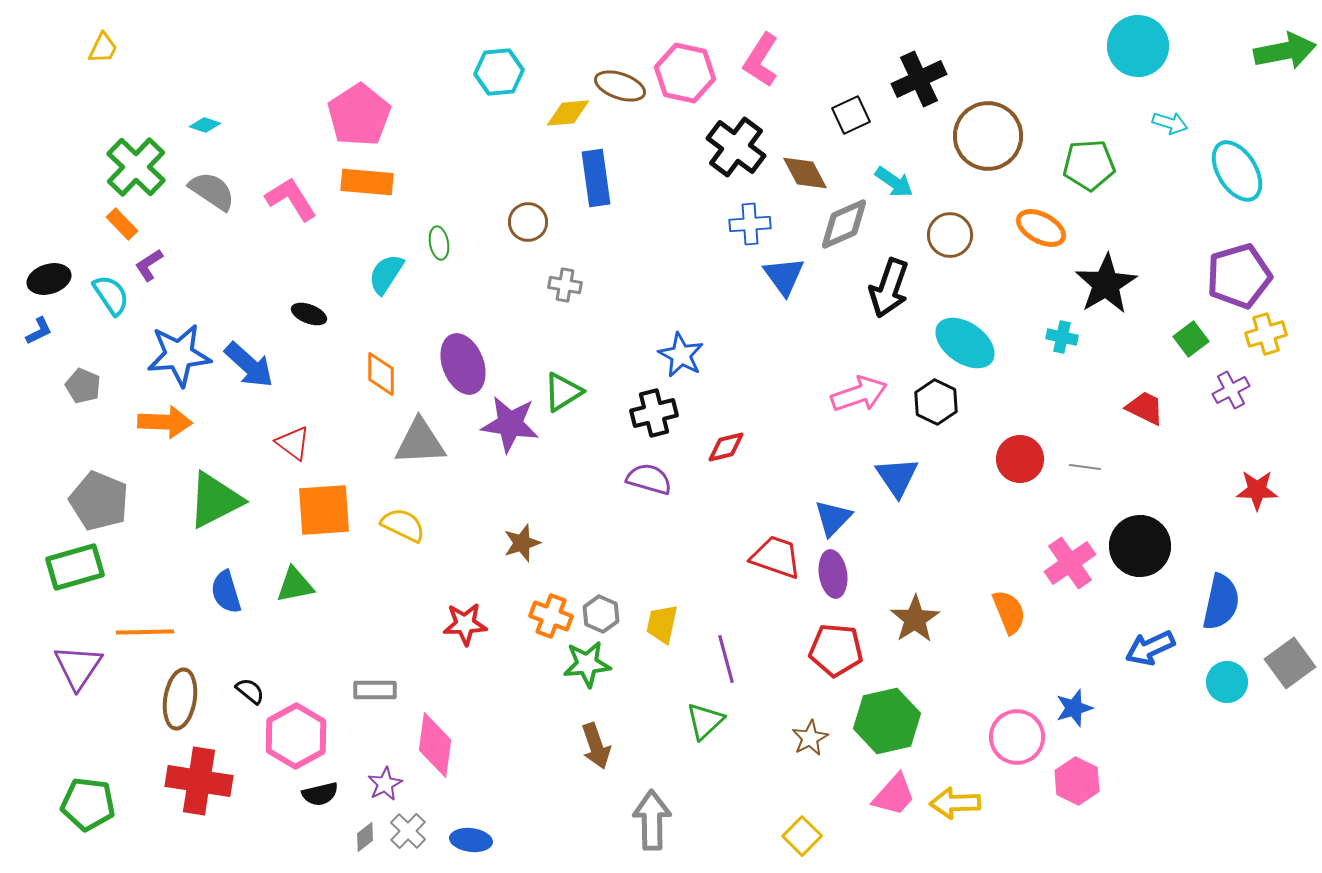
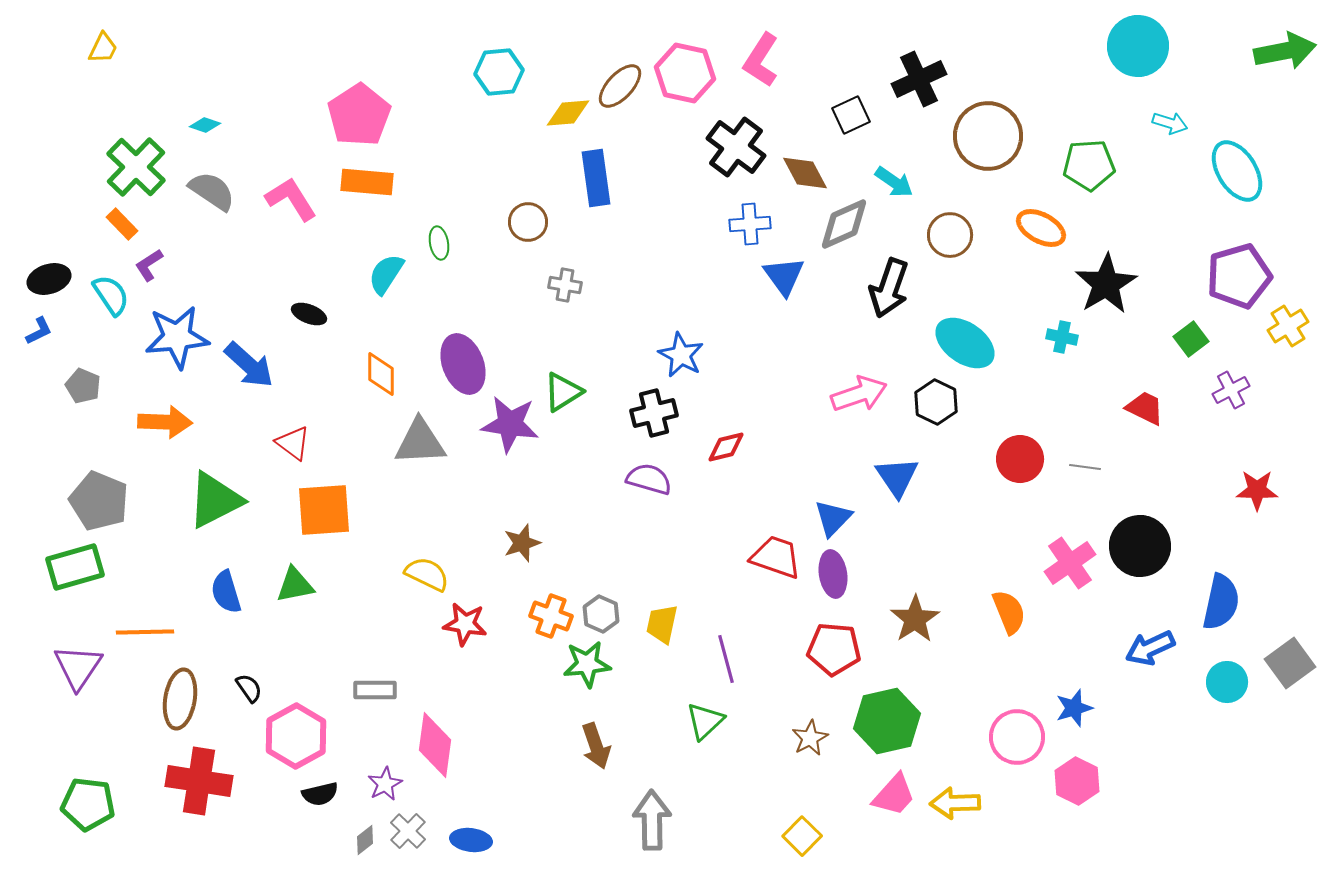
brown ellipse at (620, 86): rotated 66 degrees counterclockwise
yellow cross at (1266, 334): moved 22 px right, 8 px up; rotated 15 degrees counterclockwise
blue star at (179, 355): moved 2 px left, 18 px up
yellow semicircle at (403, 525): moved 24 px right, 49 px down
red star at (465, 624): rotated 12 degrees clockwise
red pentagon at (836, 650): moved 2 px left, 1 px up
black semicircle at (250, 691): moved 1 px left, 3 px up; rotated 16 degrees clockwise
gray diamond at (365, 837): moved 3 px down
